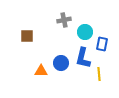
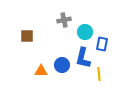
blue circle: moved 1 px right, 2 px down
